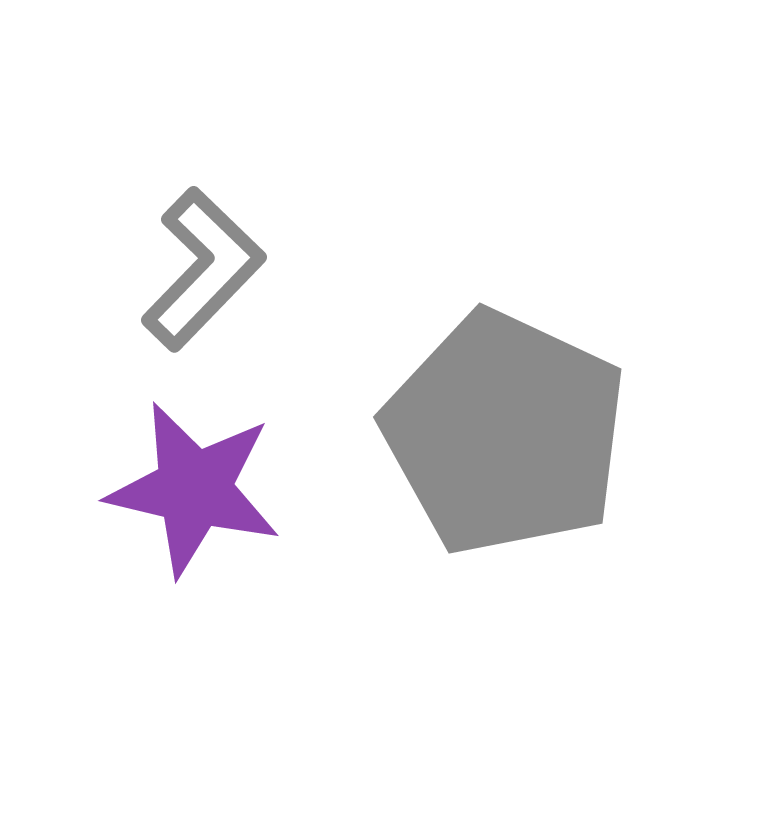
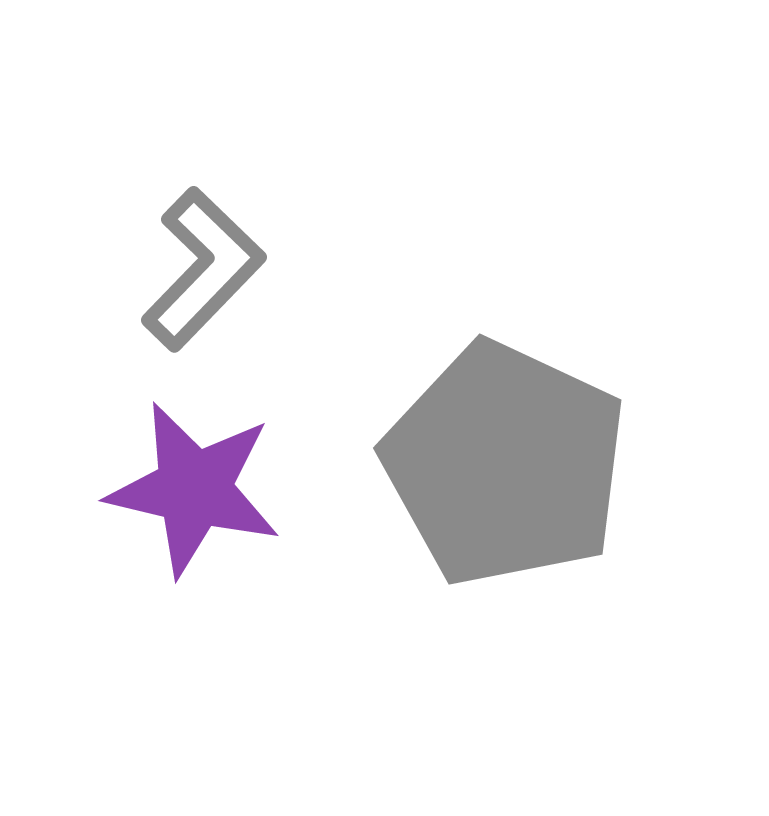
gray pentagon: moved 31 px down
